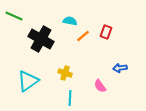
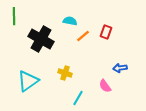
green line: rotated 66 degrees clockwise
pink semicircle: moved 5 px right
cyan line: moved 8 px right; rotated 28 degrees clockwise
